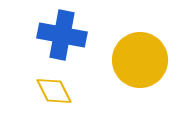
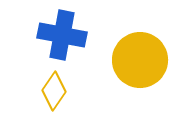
yellow diamond: rotated 60 degrees clockwise
